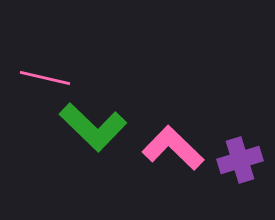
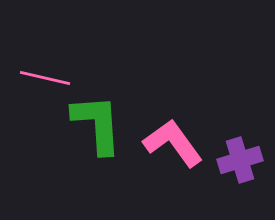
green L-shape: moved 4 px right, 3 px up; rotated 138 degrees counterclockwise
pink L-shape: moved 5 px up; rotated 10 degrees clockwise
